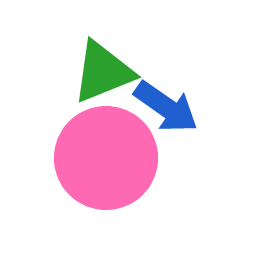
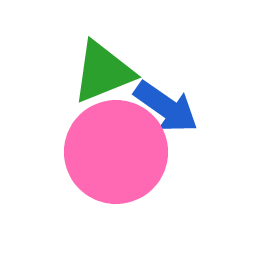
pink circle: moved 10 px right, 6 px up
